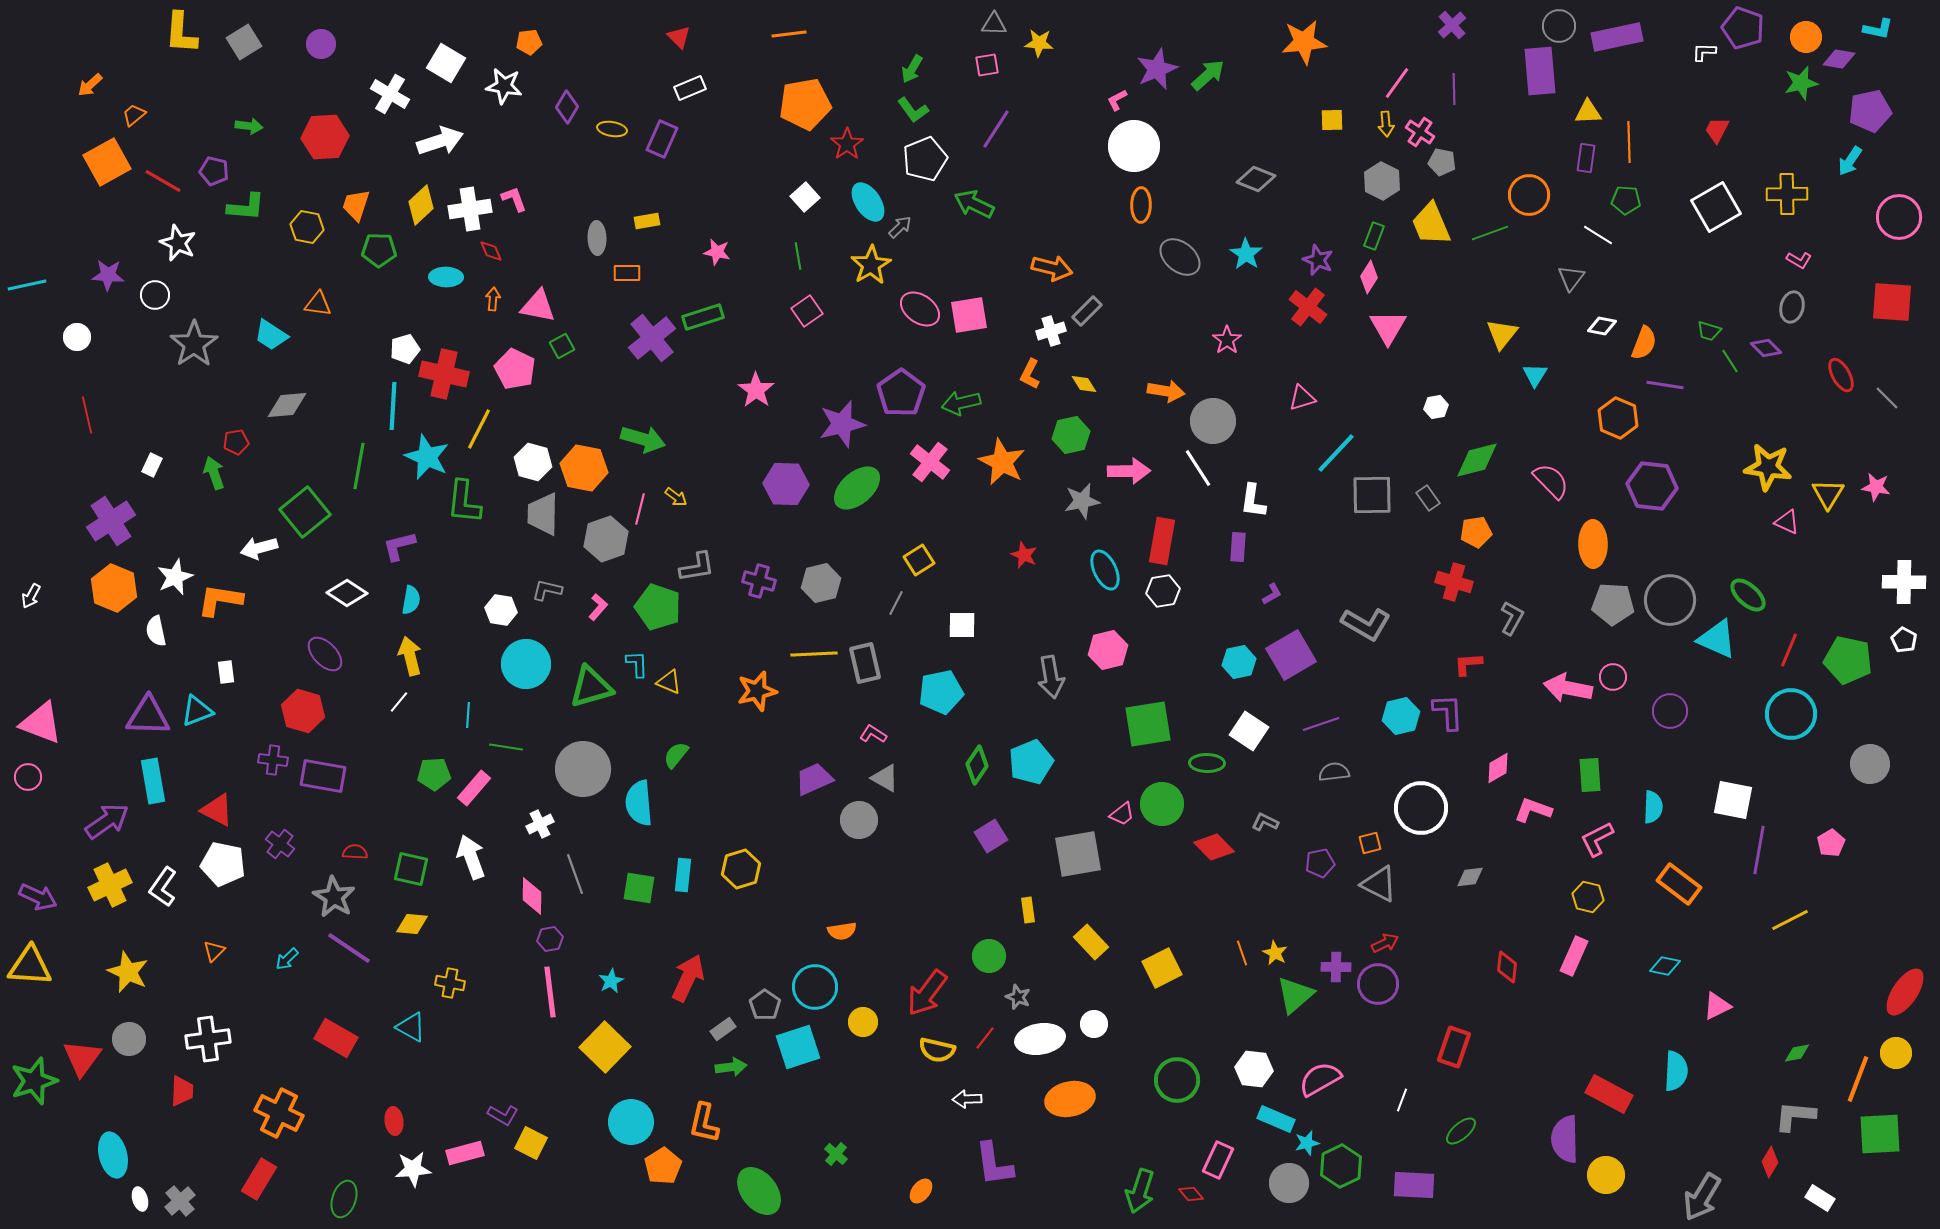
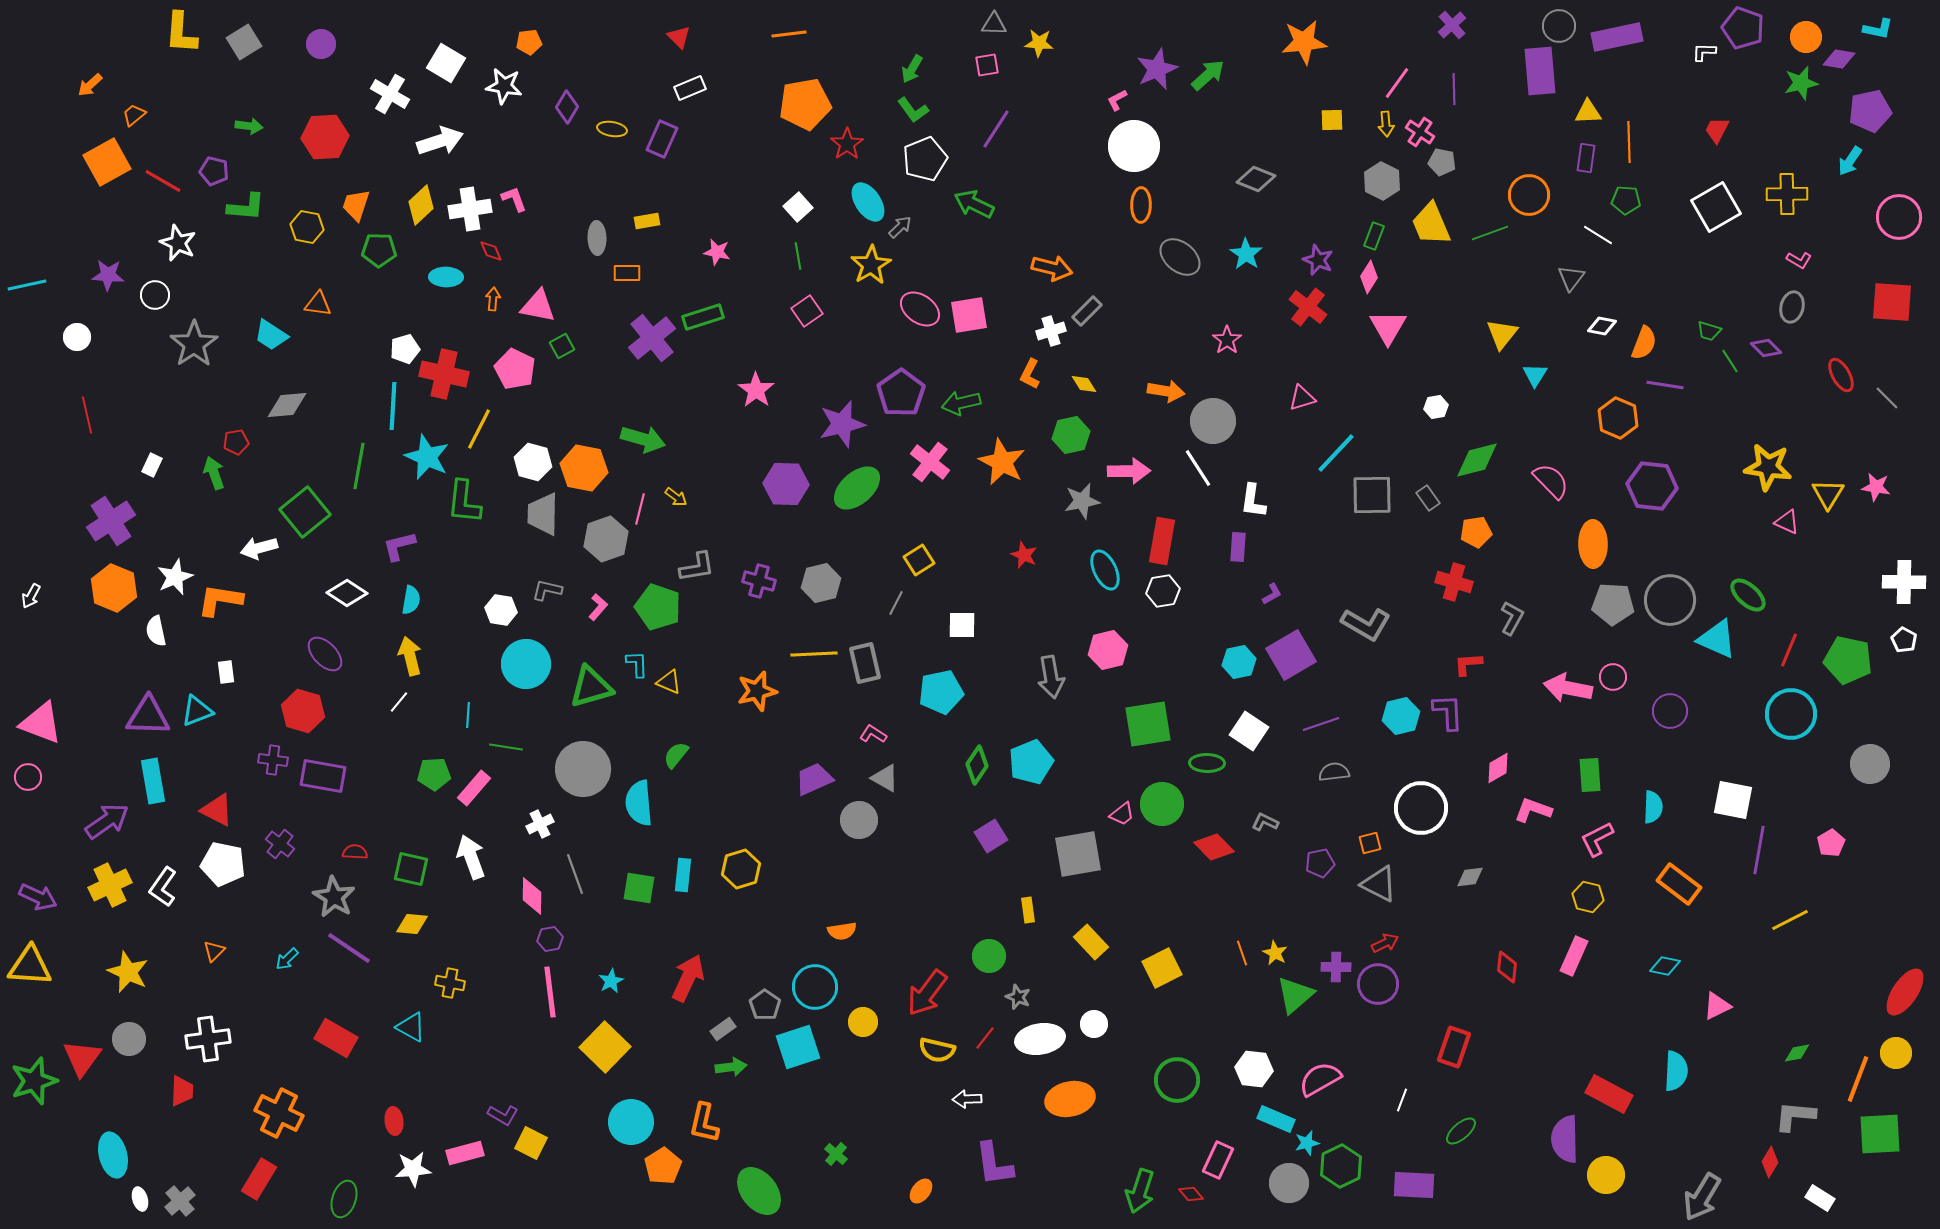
white square at (805, 197): moved 7 px left, 10 px down
